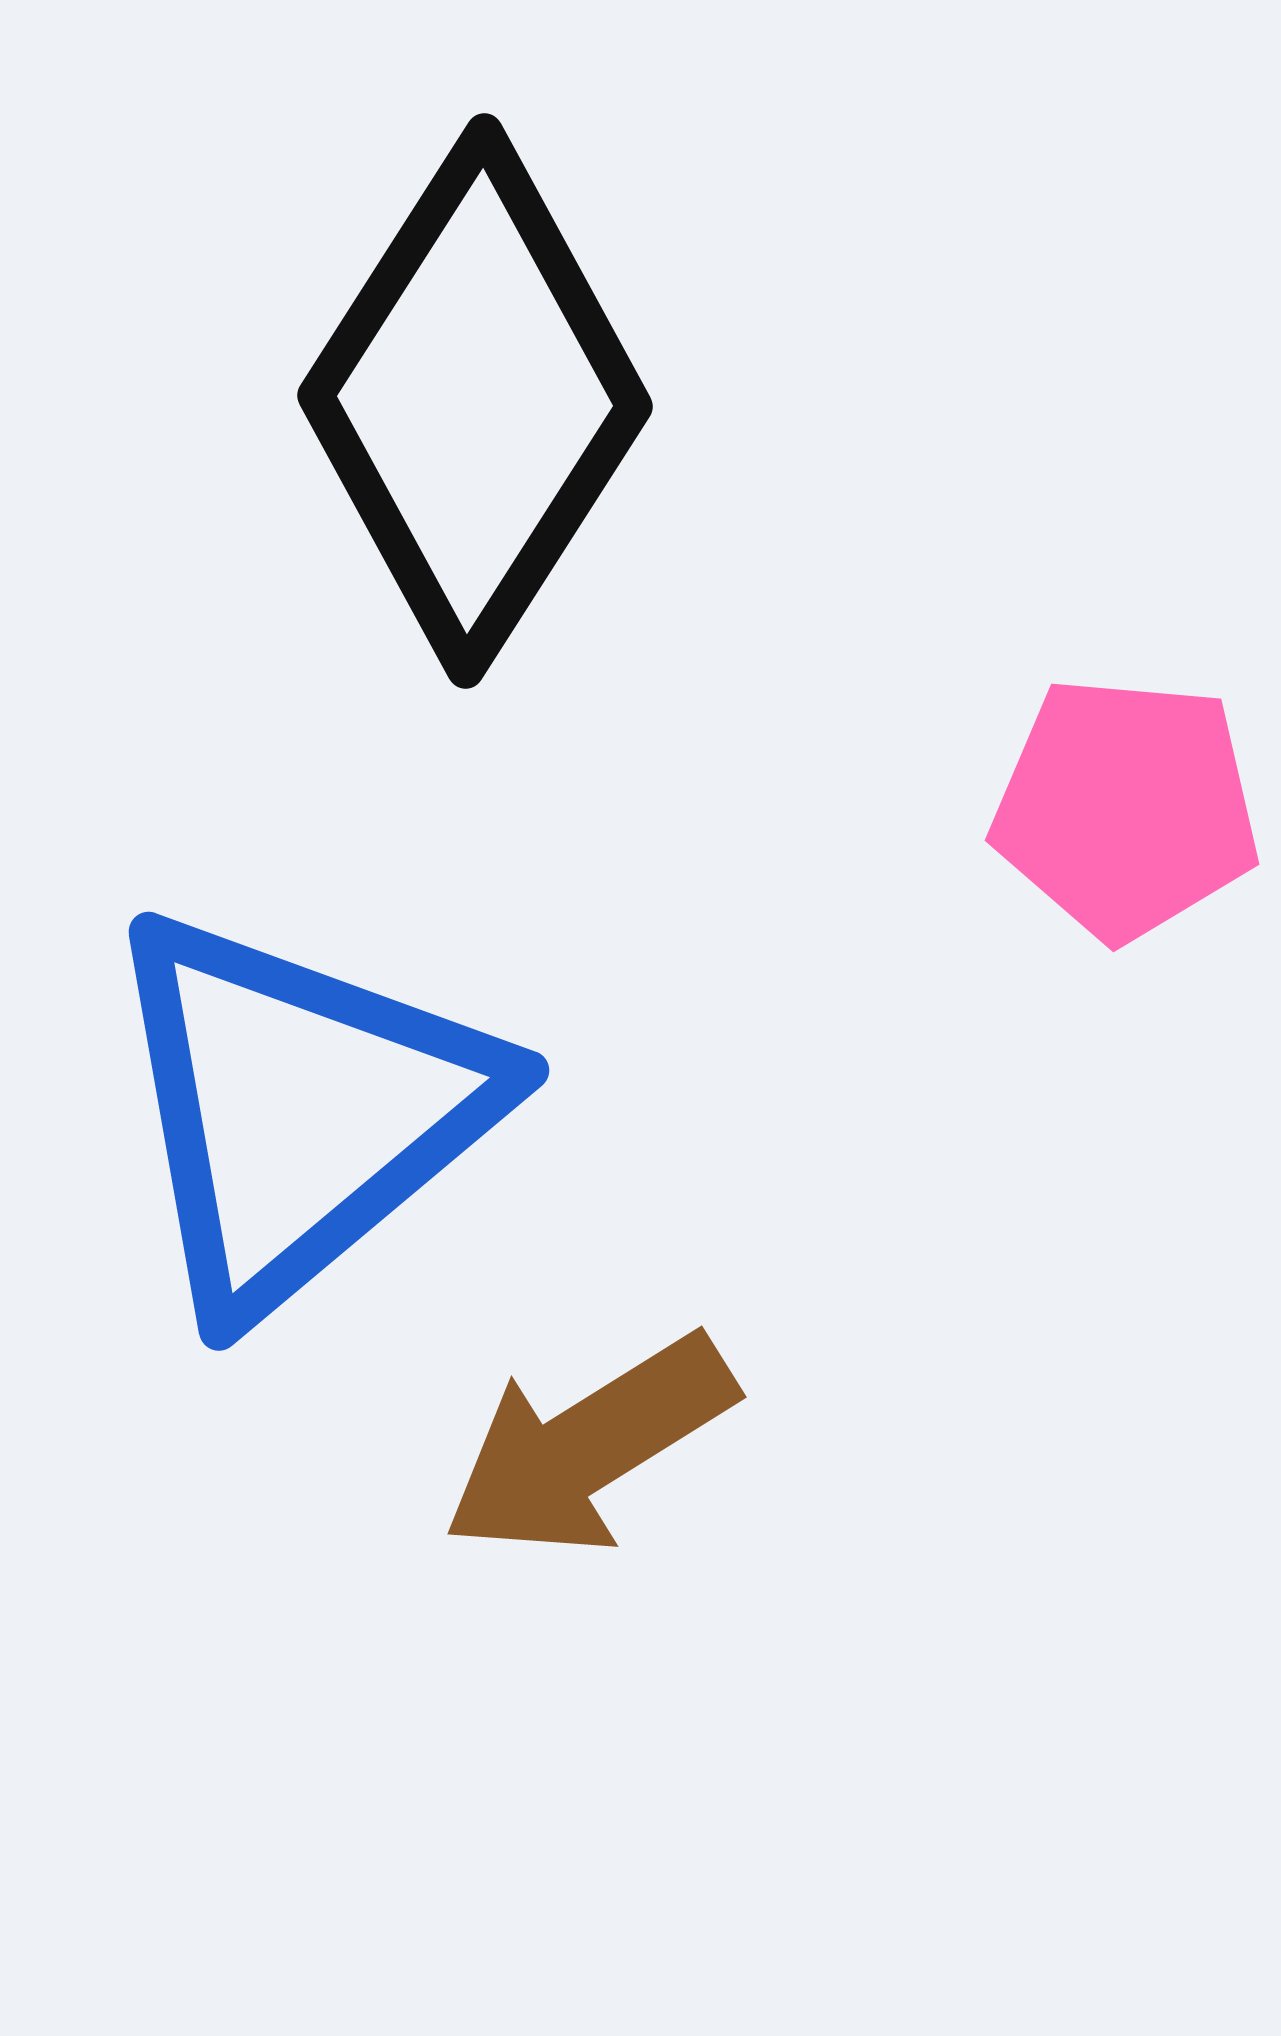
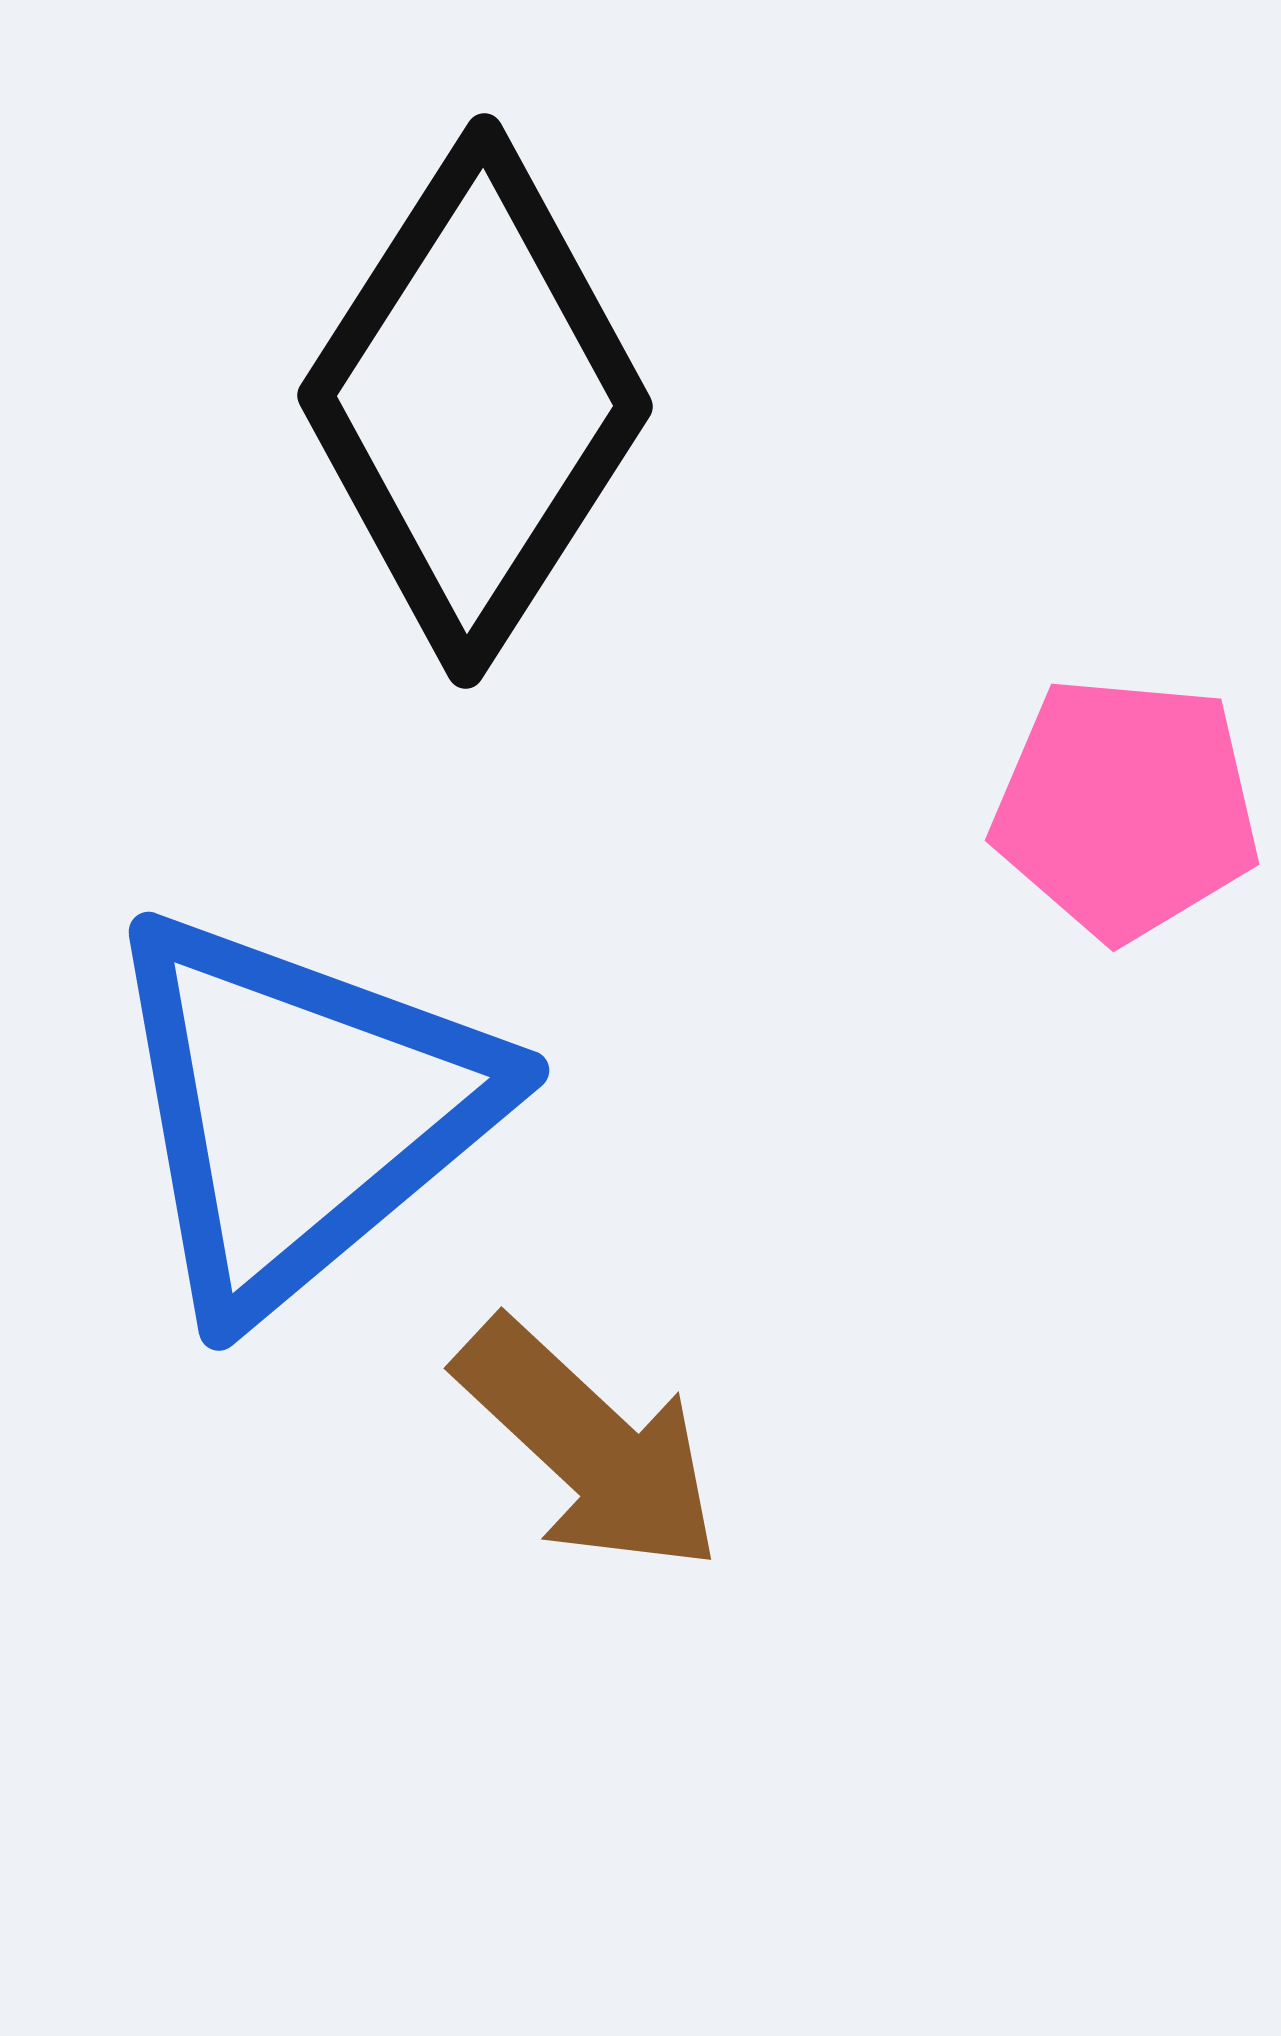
brown arrow: rotated 105 degrees counterclockwise
